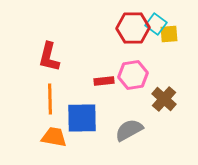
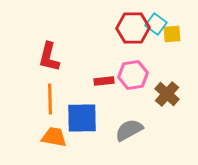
yellow square: moved 3 px right
brown cross: moved 3 px right, 5 px up
